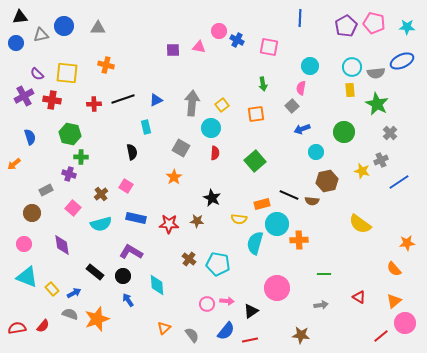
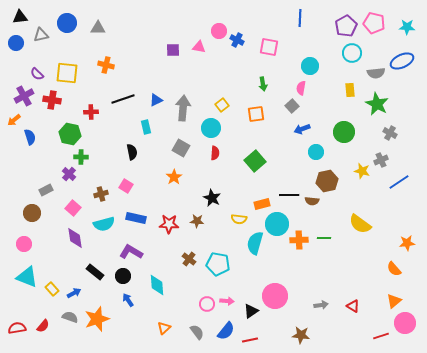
blue circle at (64, 26): moved 3 px right, 3 px up
cyan circle at (352, 67): moved 14 px up
gray arrow at (192, 103): moved 9 px left, 5 px down
red cross at (94, 104): moved 3 px left, 8 px down
gray cross at (390, 133): rotated 16 degrees counterclockwise
orange arrow at (14, 164): moved 44 px up
purple cross at (69, 174): rotated 24 degrees clockwise
brown cross at (101, 194): rotated 24 degrees clockwise
black line at (289, 195): rotated 24 degrees counterclockwise
cyan semicircle at (101, 224): moved 3 px right
purple diamond at (62, 245): moved 13 px right, 7 px up
green line at (324, 274): moved 36 px up
pink circle at (277, 288): moved 2 px left, 8 px down
red triangle at (359, 297): moved 6 px left, 9 px down
gray semicircle at (70, 314): moved 3 px down
gray semicircle at (192, 335): moved 5 px right, 3 px up
red line at (381, 336): rotated 21 degrees clockwise
